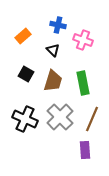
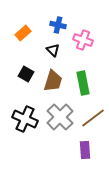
orange rectangle: moved 3 px up
brown line: moved 1 px right, 1 px up; rotated 30 degrees clockwise
